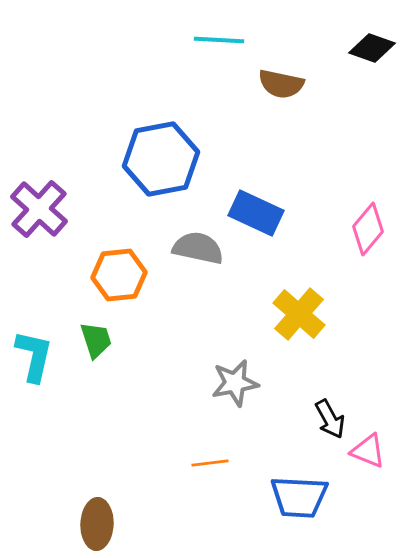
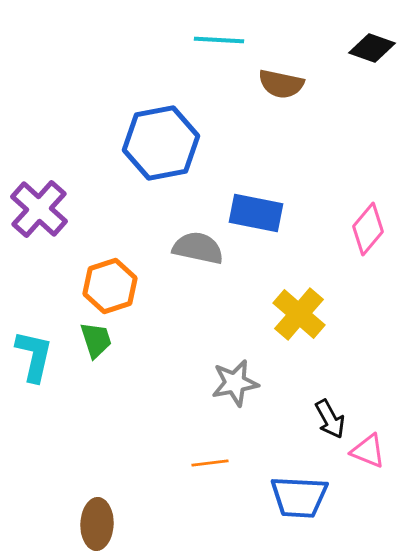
blue hexagon: moved 16 px up
blue rectangle: rotated 14 degrees counterclockwise
orange hexagon: moved 9 px left, 11 px down; rotated 12 degrees counterclockwise
